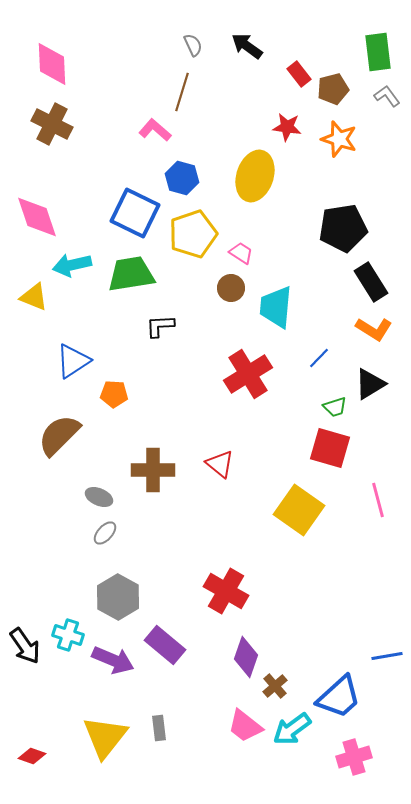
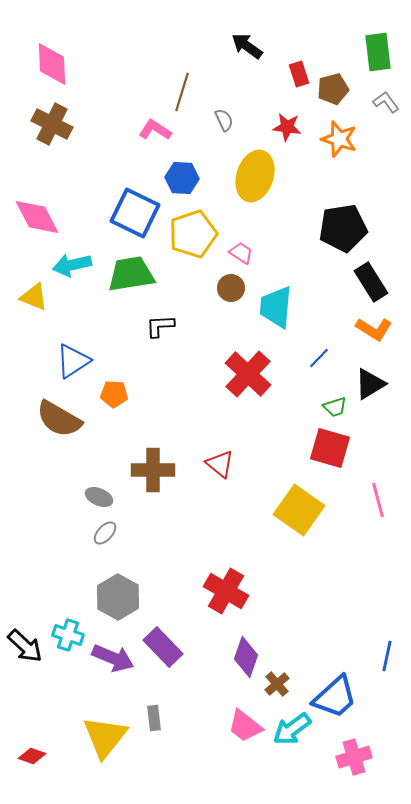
gray semicircle at (193, 45): moved 31 px right, 75 px down
red rectangle at (299, 74): rotated 20 degrees clockwise
gray L-shape at (387, 96): moved 1 px left, 6 px down
pink L-shape at (155, 130): rotated 8 degrees counterclockwise
blue hexagon at (182, 178): rotated 12 degrees counterclockwise
pink diamond at (37, 217): rotated 9 degrees counterclockwise
red cross at (248, 374): rotated 15 degrees counterclockwise
brown semicircle at (59, 435): moved 16 px up; rotated 105 degrees counterclockwise
purple rectangle at (165, 645): moved 2 px left, 2 px down; rotated 6 degrees clockwise
black arrow at (25, 646): rotated 12 degrees counterclockwise
blue line at (387, 656): rotated 68 degrees counterclockwise
purple arrow at (113, 660): moved 2 px up
brown cross at (275, 686): moved 2 px right, 2 px up
blue trapezoid at (339, 697): moved 4 px left
gray rectangle at (159, 728): moved 5 px left, 10 px up
